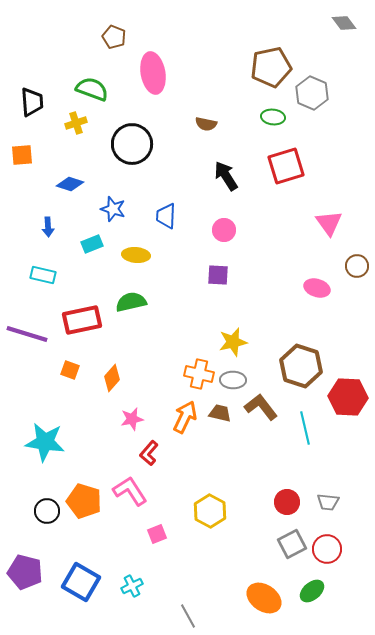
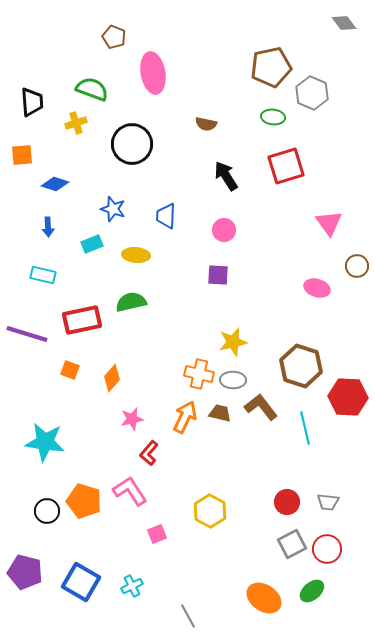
blue diamond at (70, 184): moved 15 px left
